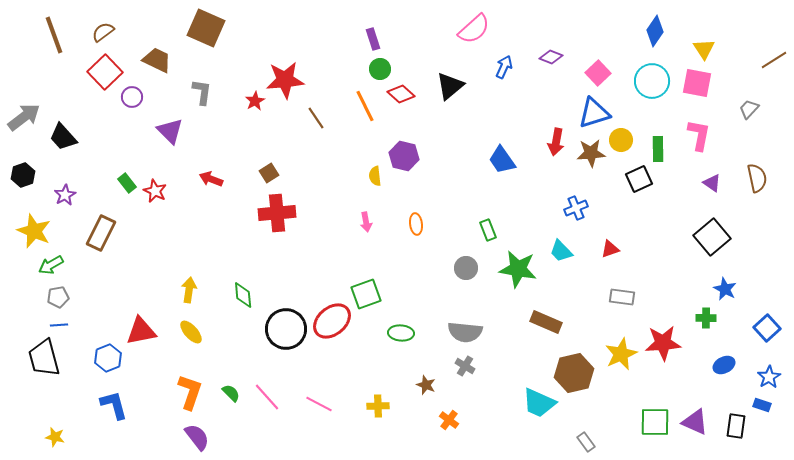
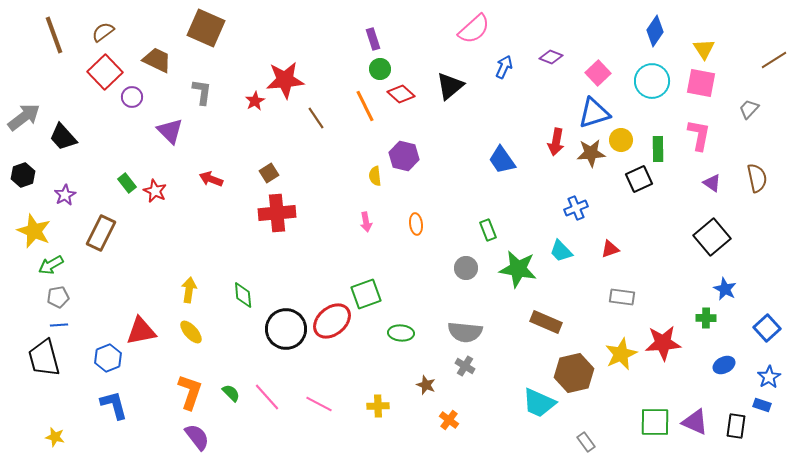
pink square at (697, 83): moved 4 px right
